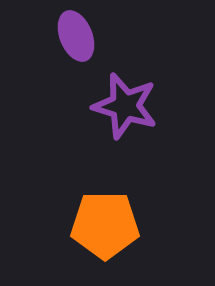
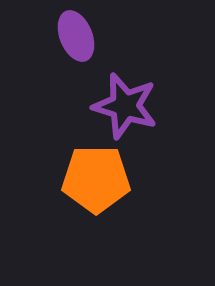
orange pentagon: moved 9 px left, 46 px up
